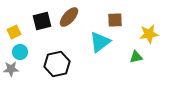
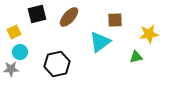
black square: moved 5 px left, 7 px up
